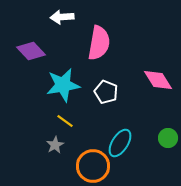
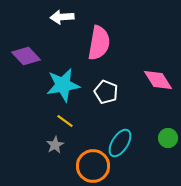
purple diamond: moved 5 px left, 5 px down
